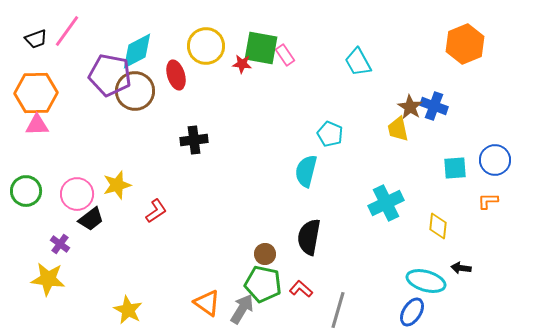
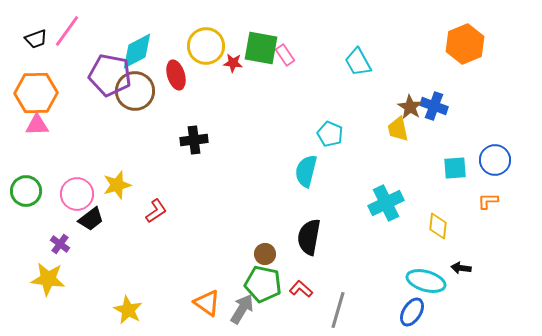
red star at (242, 64): moved 9 px left, 1 px up
